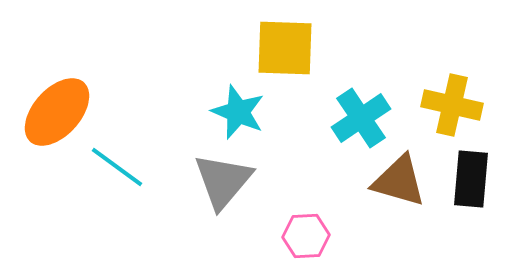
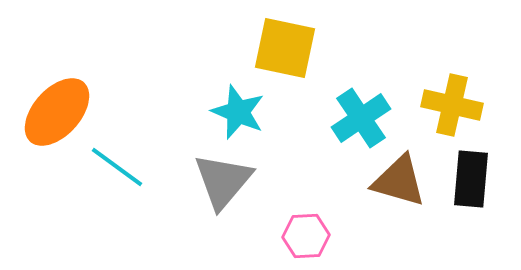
yellow square: rotated 10 degrees clockwise
